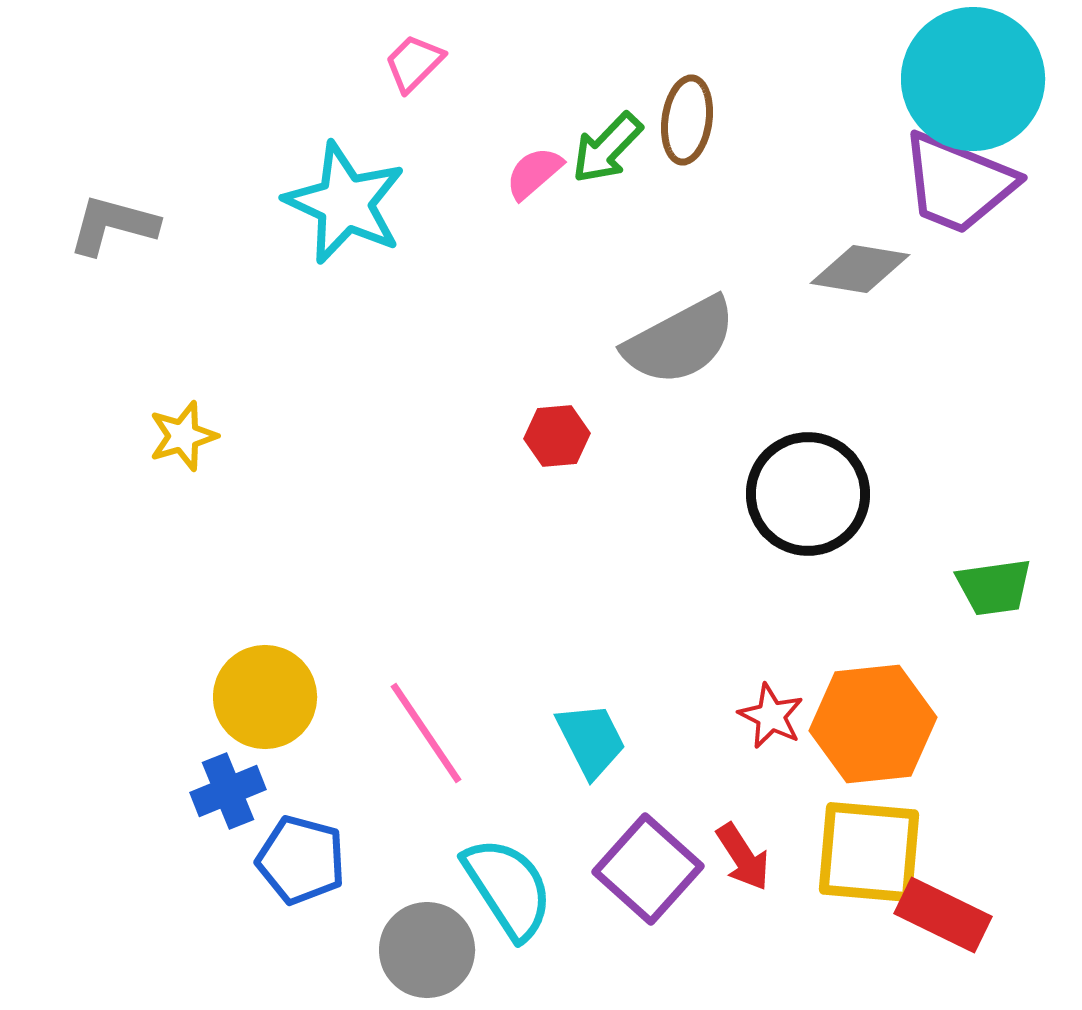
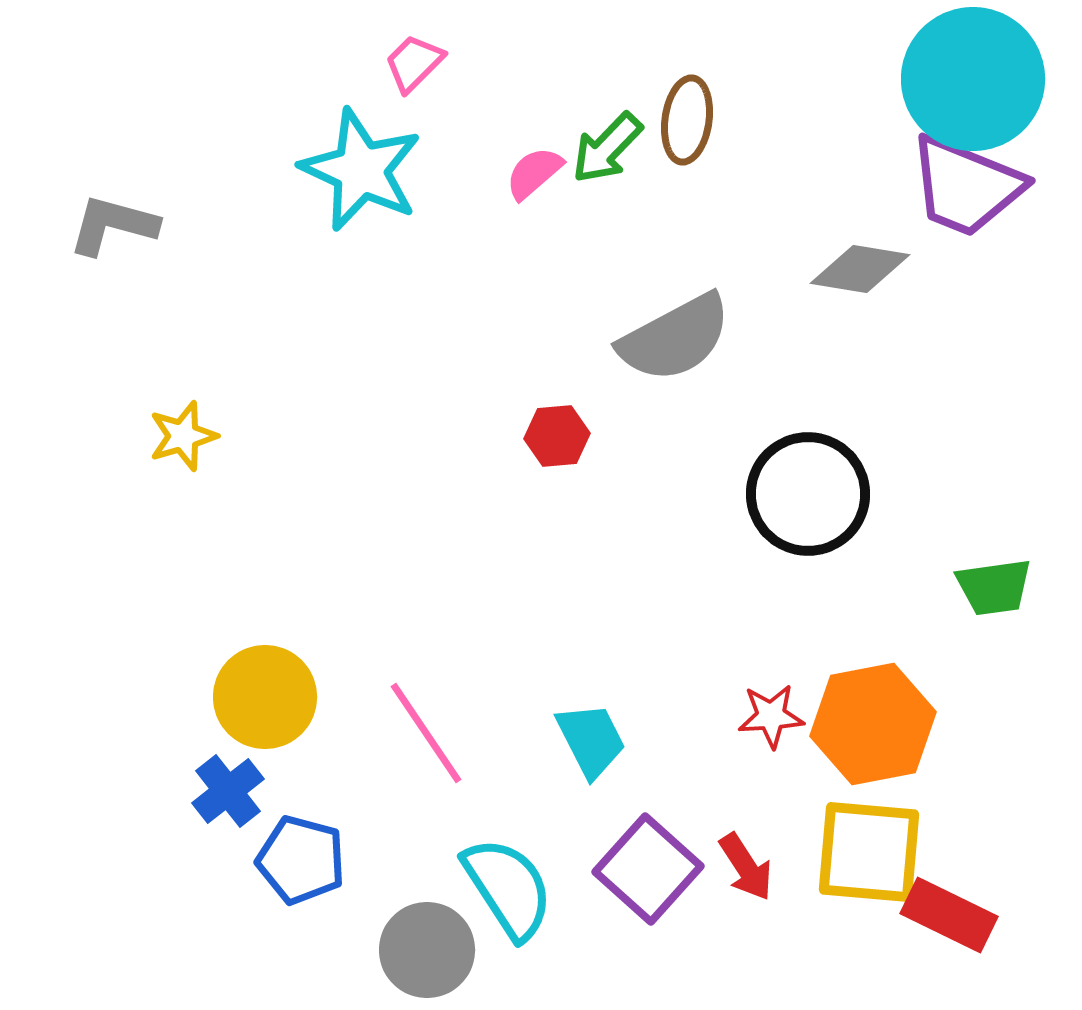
purple trapezoid: moved 8 px right, 3 px down
cyan star: moved 16 px right, 33 px up
gray semicircle: moved 5 px left, 3 px up
red star: rotated 30 degrees counterclockwise
orange hexagon: rotated 5 degrees counterclockwise
blue cross: rotated 16 degrees counterclockwise
red arrow: moved 3 px right, 10 px down
red rectangle: moved 6 px right
